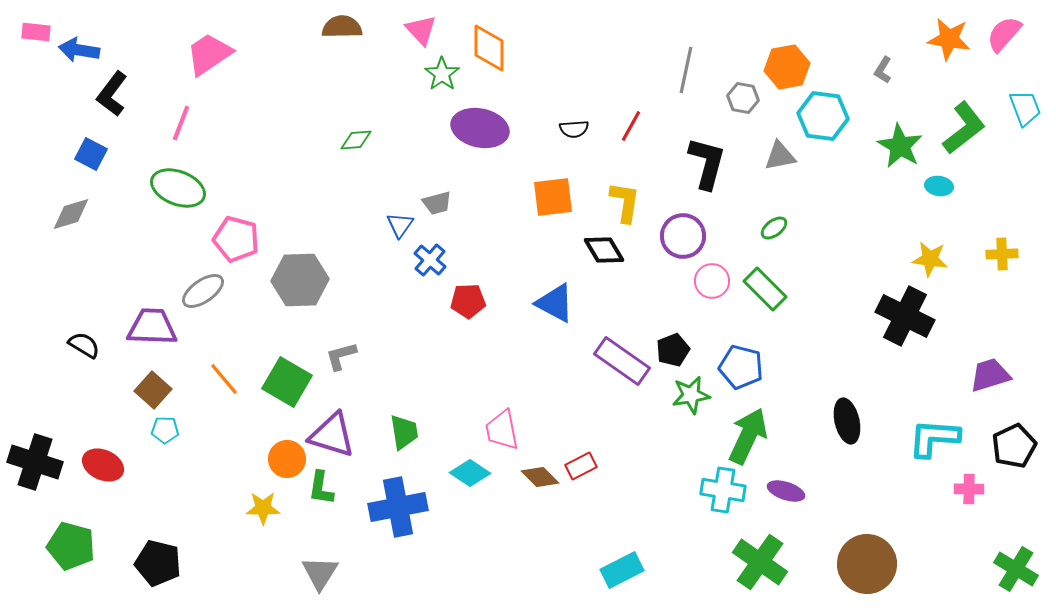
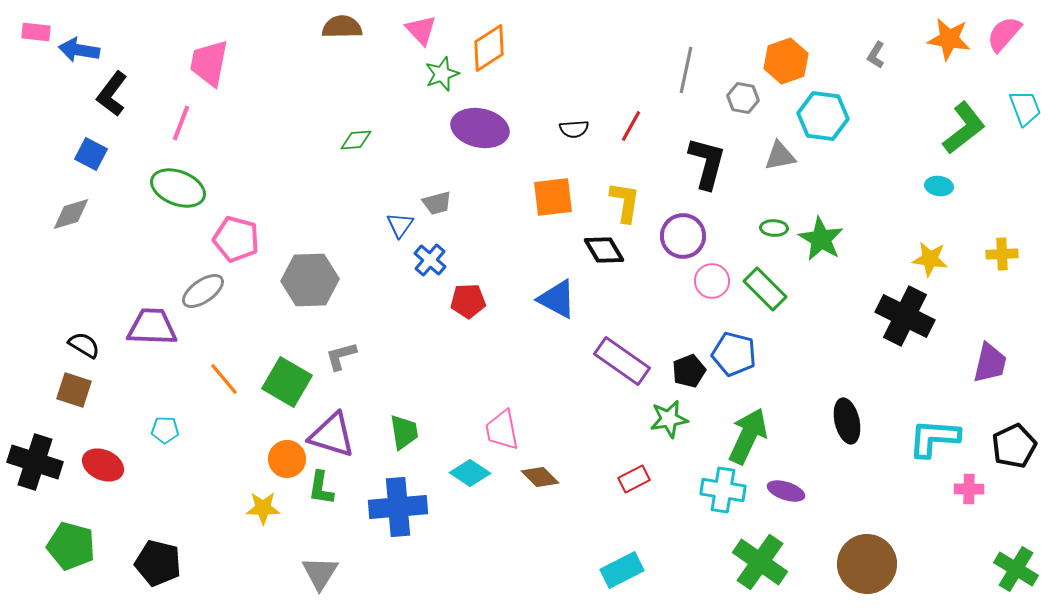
orange diamond at (489, 48): rotated 57 degrees clockwise
pink trapezoid at (209, 54): moved 9 px down; rotated 45 degrees counterclockwise
orange hexagon at (787, 67): moved 1 px left, 6 px up; rotated 9 degrees counterclockwise
gray L-shape at (883, 70): moved 7 px left, 15 px up
green star at (442, 74): rotated 16 degrees clockwise
green star at (900, 146): moved 79 px left, 93 px down
green ellipse at (774, 228): rotated 40 degrees clockwise
gray hexagon at (300, 280): moved 10 px right
blue triangle at (555, 303): moved 2 px right, 4 px up
black pentagon at (673, 350): moved 16 px right, 21 px down
blue pentagon at (741, 367): moved 7 px left, 13 px up
purple trapezoid at (990, 375): moved 12 px up; rotated 120 degrees clockwise
brown square at (153, 390): moved 79 px left; rotated 24 degrees counterclockwise
green star at (691, 395): moved 22 px left, 24 px down
red rectangle at (581, 466): moved 53 px right, 13 px down
blue cross at (398, 507): rotated 6 degrees clockwise
